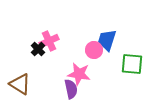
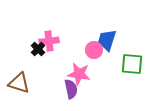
pink cross: rotated 18 degrees clockwise
brown triangle: moved 1 px left, 1 px up; rotated 15 degrees counterclockwise
